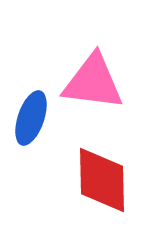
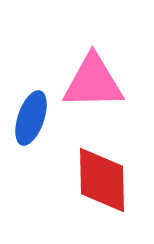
pink triangle: rotated 8 degrees counterclockwise
